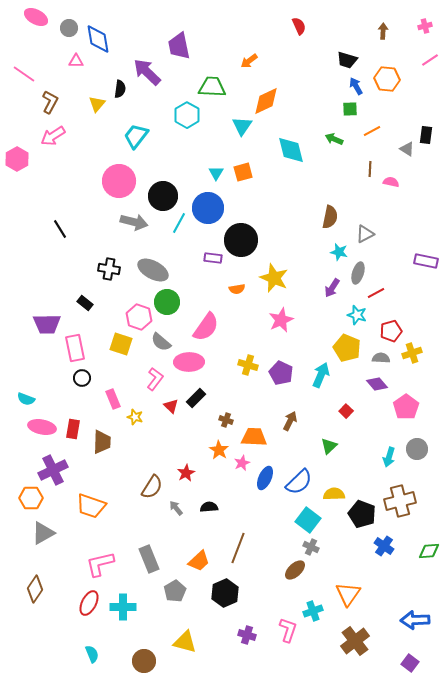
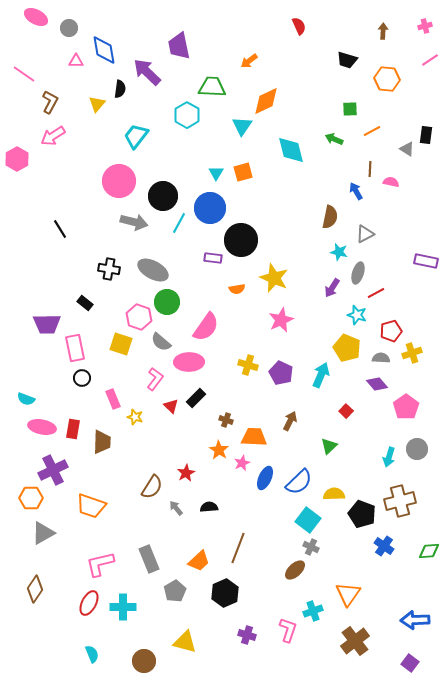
blue diamond at (98, 39): moved 6 px right, 11 px down
blue arrow at (356, 86): moved 105 px down
blue circle at (208, 208): moved 2 px right
